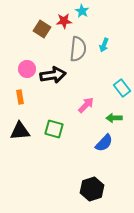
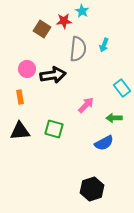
blue semicircle: rotated 18 degrees clockwise
